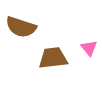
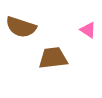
pink triangle: moved 1 px left, 18 px up; rotated 18 degrees counterclockwise
